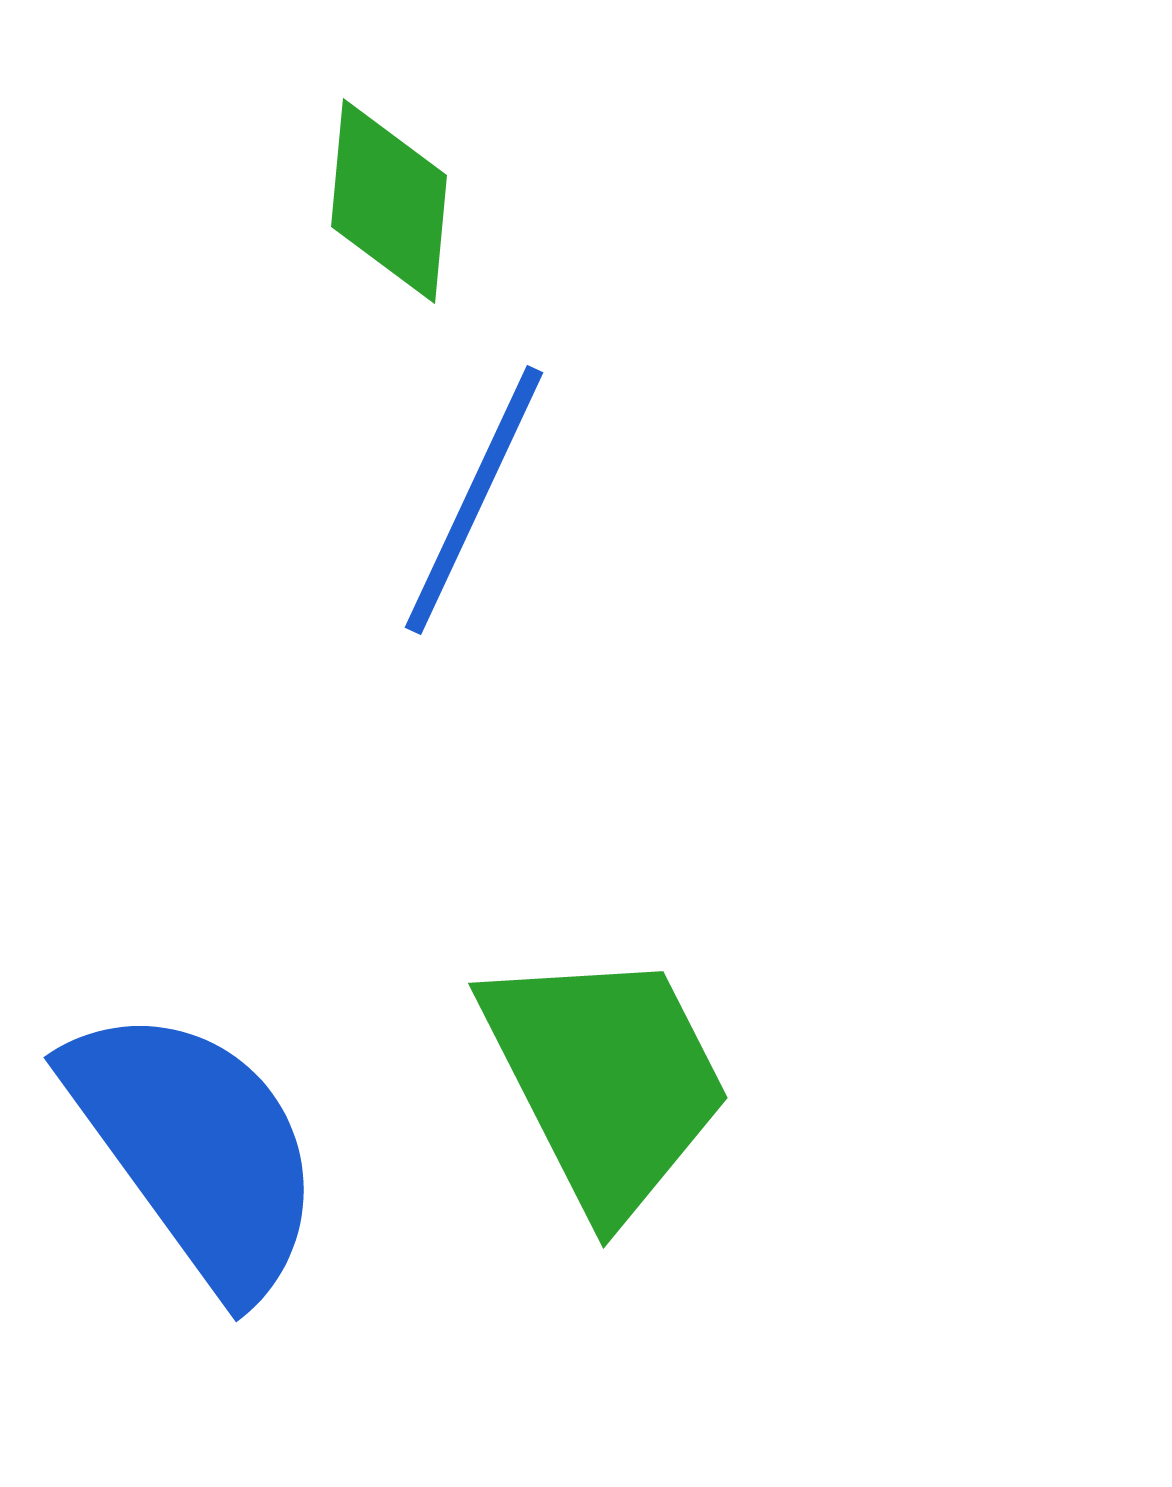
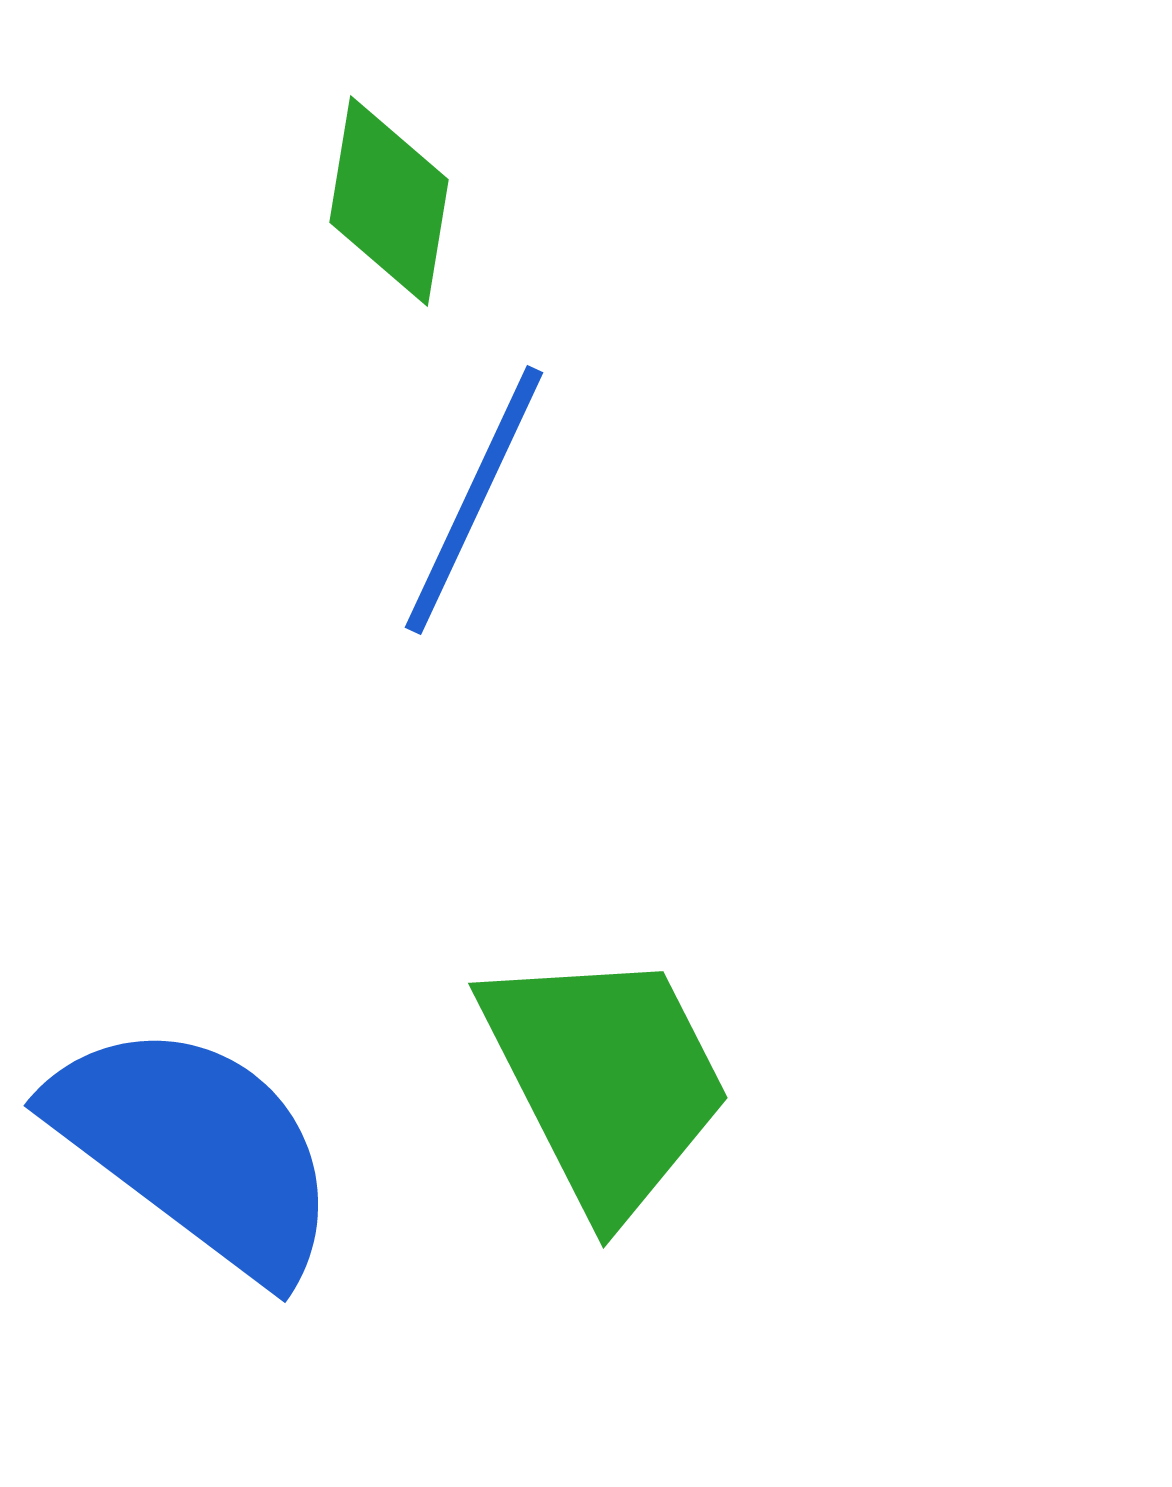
green diamond: rotated 4 degrees clockwise
blue semicircle: rotated 17 degrees counterclockwise
